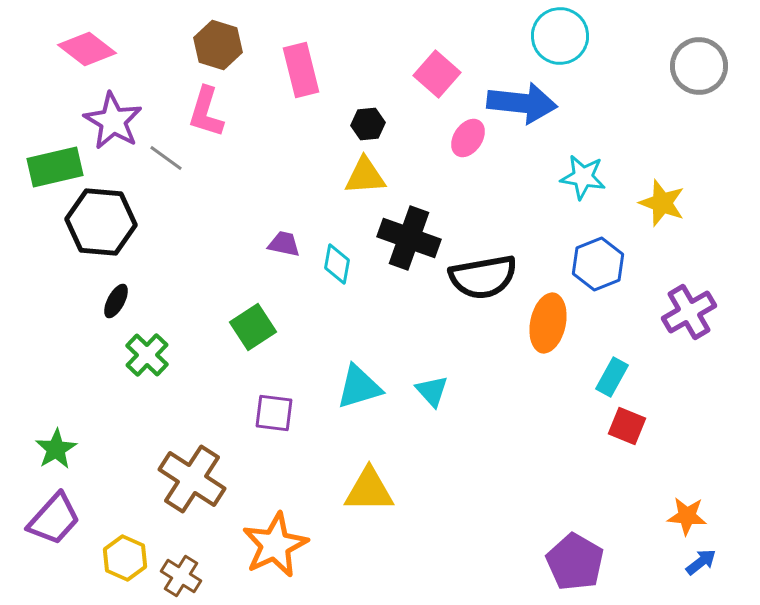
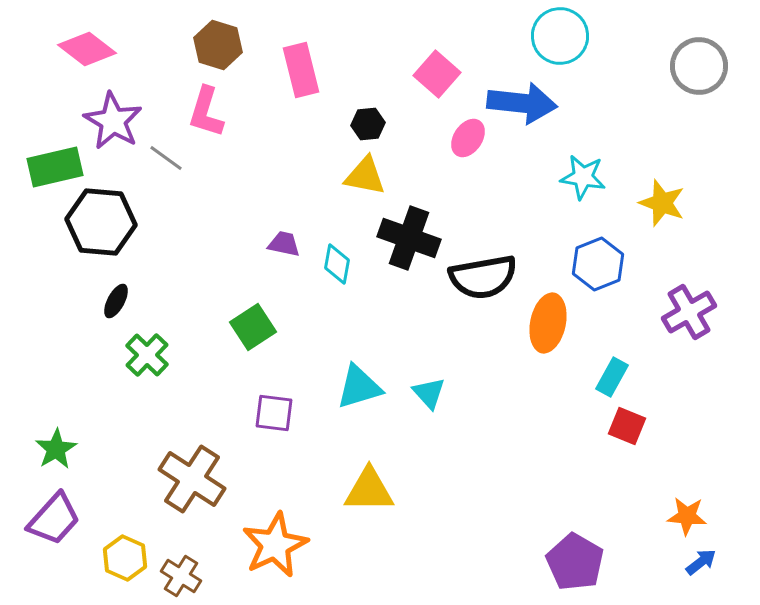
yellow triangle at (365, 176): rotated 15 degrees clockwise
cyan triangle at (432, 391): moved 3 px left, 2 px down
